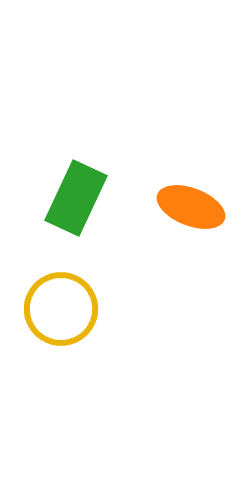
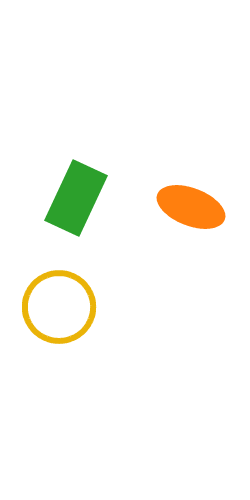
yellow circle: moved 2 px left, 2 px up
